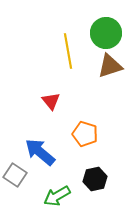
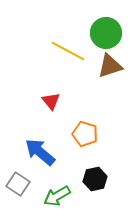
yellow line: rotated 52 degrees counterclockwise
gray square: moved 3 px right, 9 px down
